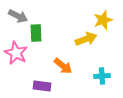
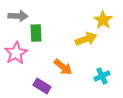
gray arrow: rotated 24 degrees counterclockwise
yellow star: rotated 18 degrees counterclockwise
pink star: rotated 15 degrees clockwise
orange arrow: moved 1 px down
cyan cross: rotated 21 degrees counterclockwise
purple rectangle: rotated 24 degrees clockwise
